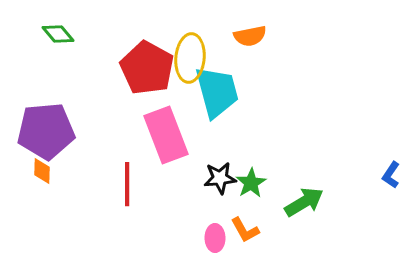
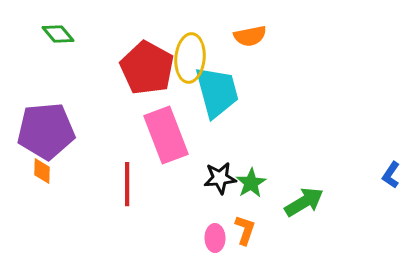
orange L-shape: rotated 132 degrees counterclockwise
